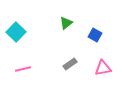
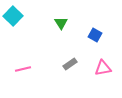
green triangle: moved 5 px left; rotated 24 degrees counterclockwise
cyan square: moved 3 px left, 16 px up
